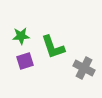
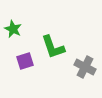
green star: moved 8 px left, 7 px up; rotated 30 degrees clockwise
gray cross: moved 1 px right, 1 px up
